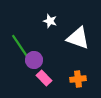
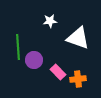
white star: rotated 24 degrees counterclockwise
green line: moved 2 px left, 1 px down; rotated 30 degrees clockwise
pink rectangle: moved 14 px right, 6 px up
